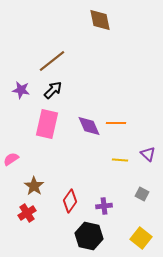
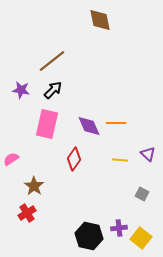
red diamond: moved 4 px right, 42 px up
purple cross: moved 15 px right, 22 px down
